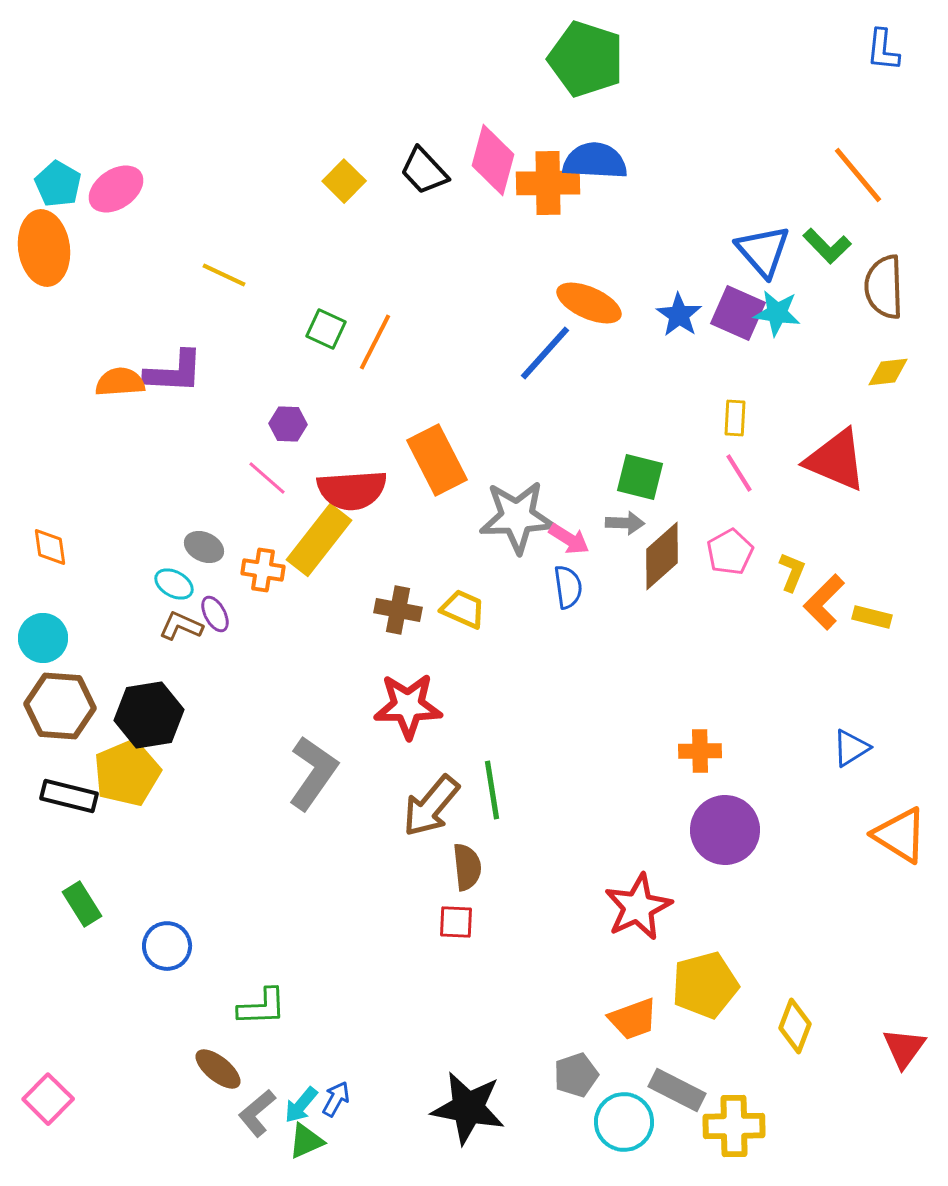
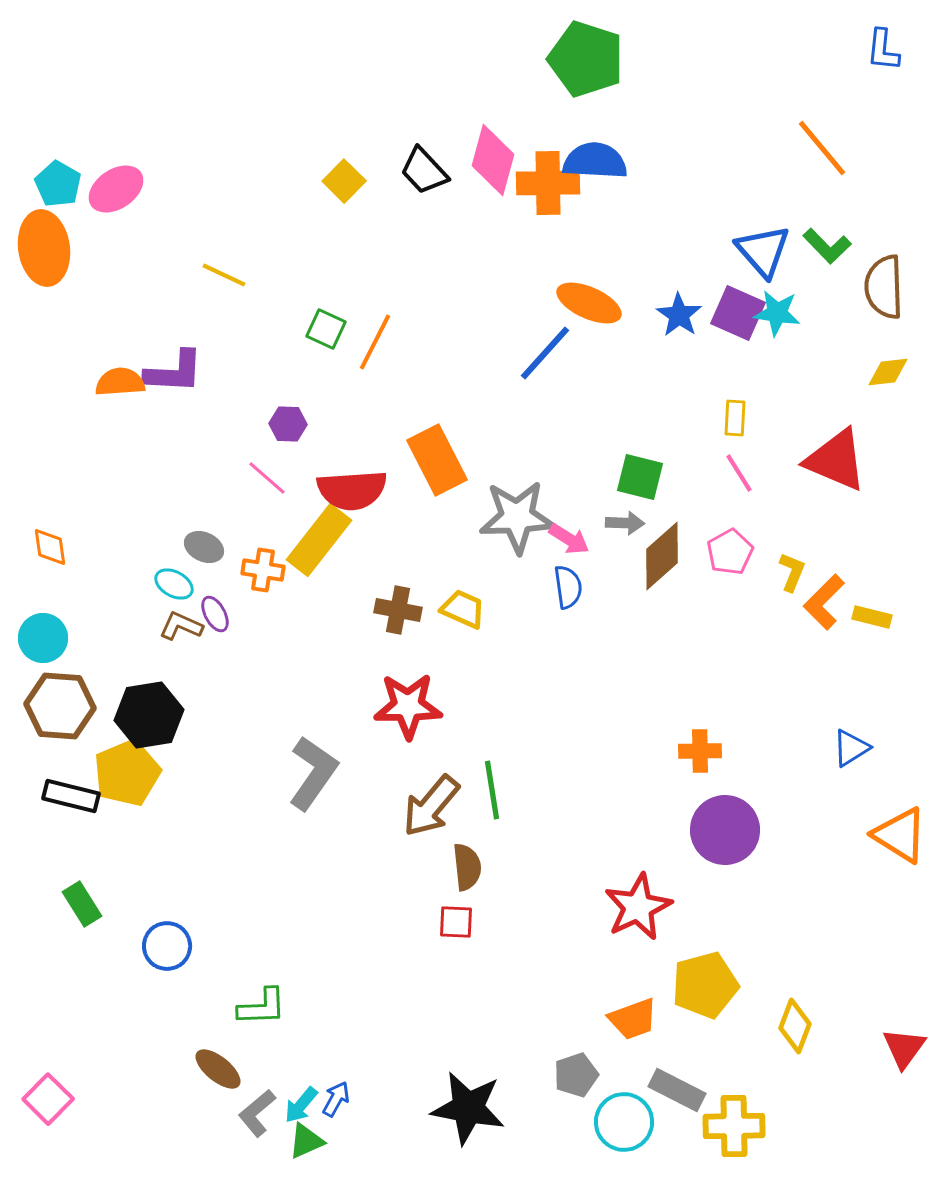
orange line at (858, 175): moved 36 px left, 27 px up
black rectangle at (69, 796): moved 2 px right
